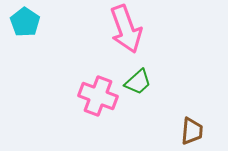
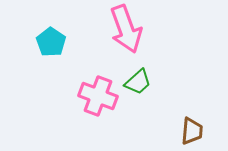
cyan pentagon: moved 26 px right, 20 px down
